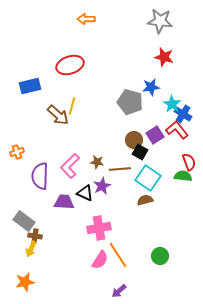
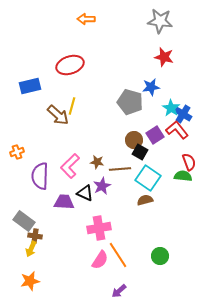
cyan star: moved 1 px left, 4 px down
orange star: moved 5 px right, 1 px up
